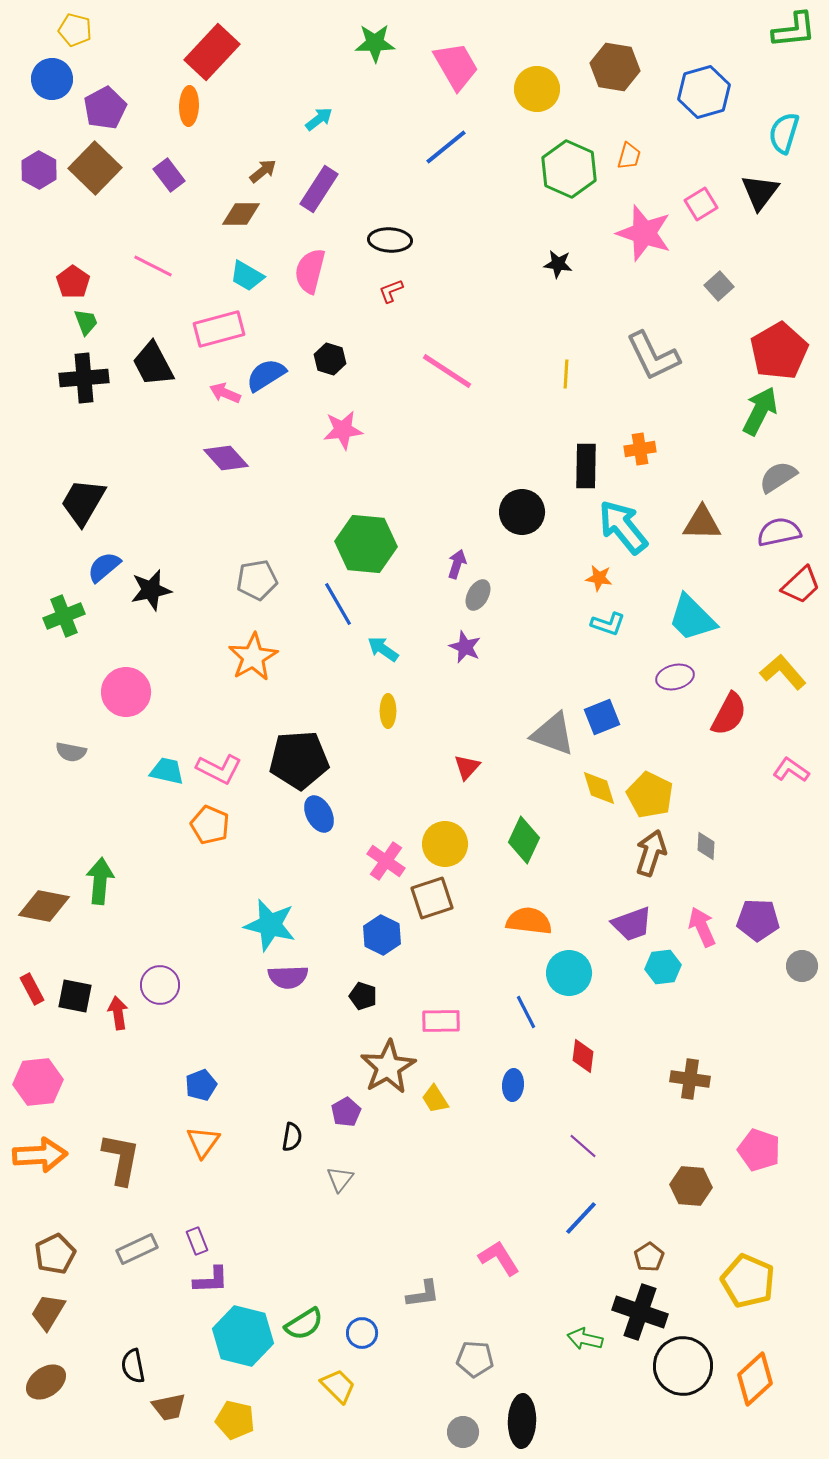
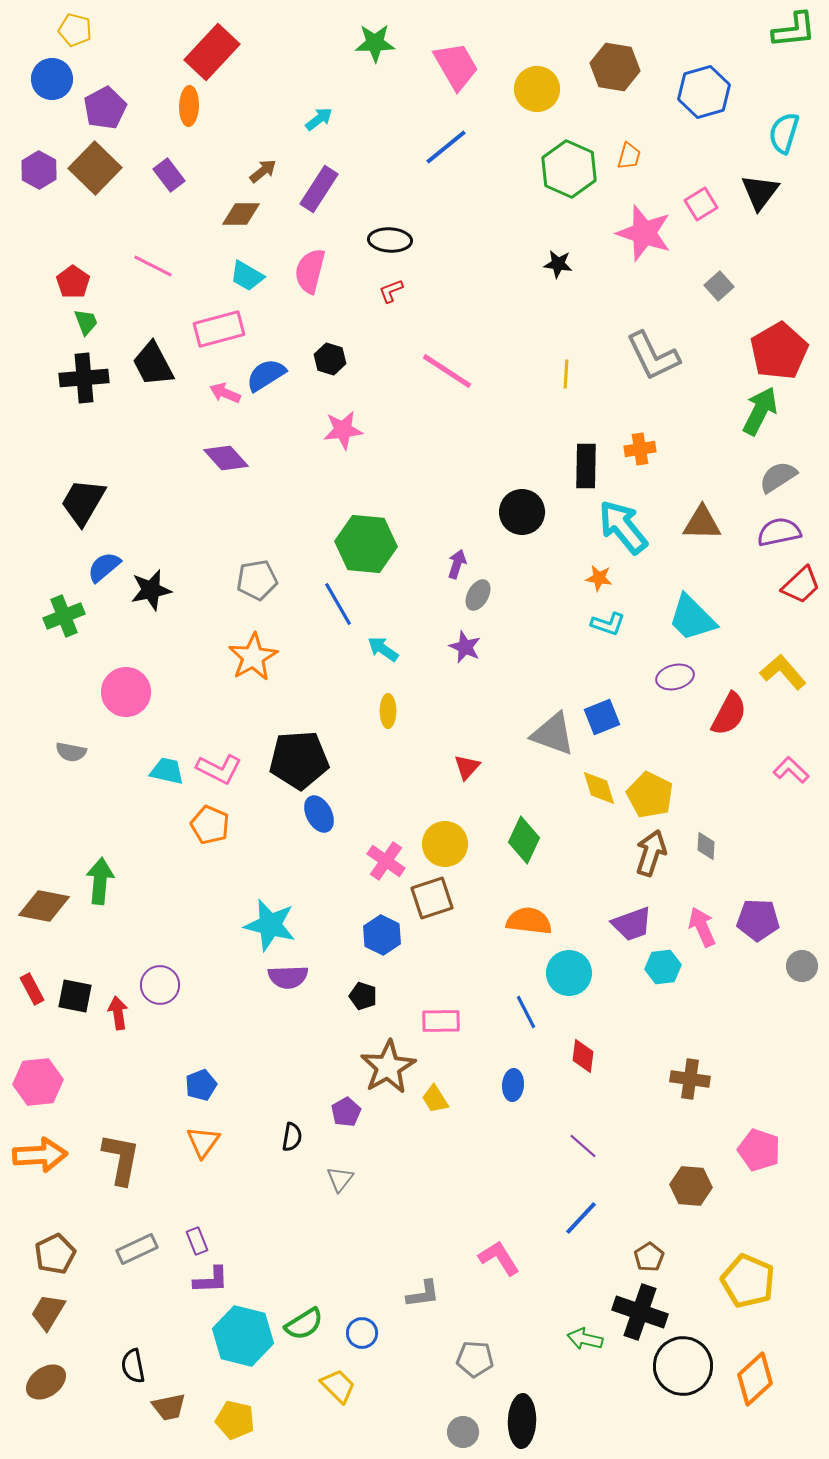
pink L-shape at (791, 770): rotated 9 degrees clockwise
